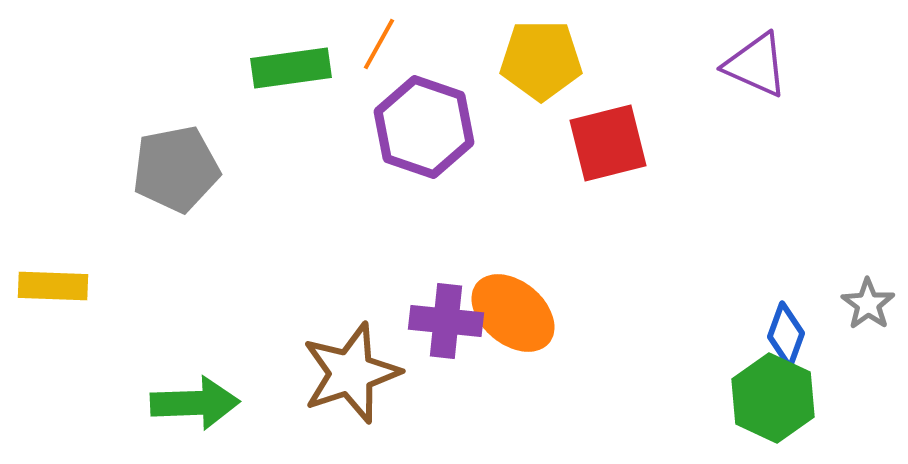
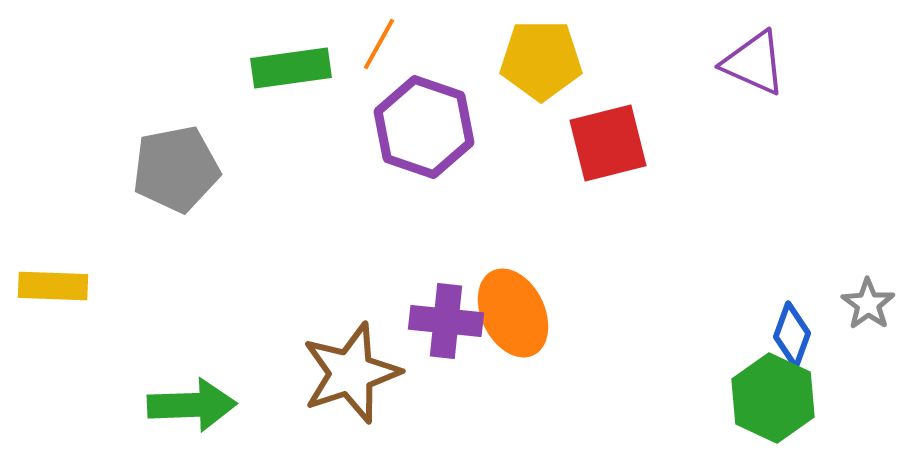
purple triangle: moved 2 px left, 2 px up
orange ellipse: rotated 24 degrees clockwise
blue diamond: moved 6 px right
green arrow: moved 3 px left, 2 px down
